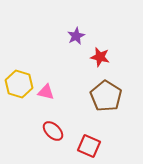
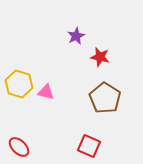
brown pentagon: moved 1 px left, 2 px down
red ellipse: moved 34 px left, 16 px down
